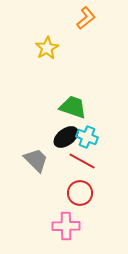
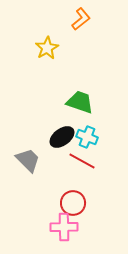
orange L-shape: moved 5 px left, 1 px down
green trapezoid: moved 7 px right, 5 px up
black ellipse: moved 4 px left
gray trapezoid: moved 8 px left
red circle: moved 7 px left, 10 px down
pink cross: moved 2 px left, 1 px down
